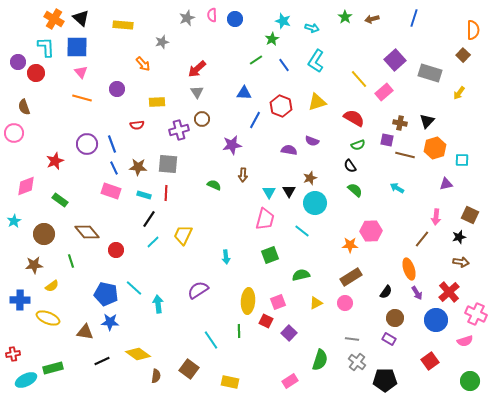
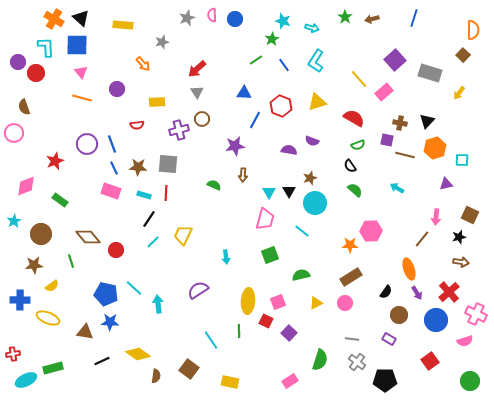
blue square at (77, 47): moved 2 px up
purple star at (232, 145): moved 3 px right, 1 px down
brown diamond at (87, 232): moved 1 px right, 5 px down
brown circle at (44, 234): moved 3 px left
brown circle at (395, 318): moved 4 px right, 3 px up
